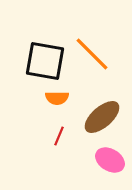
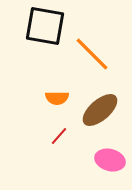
black square: moved 35 px up
brown ellipse: moved 2 px left, 7 px up
red line: rotated 18 degrees clockwise
pink ellipse: rotated 16 degrees counterclockwise
